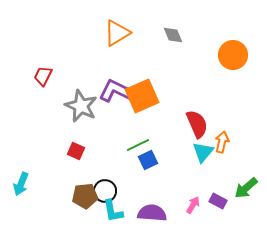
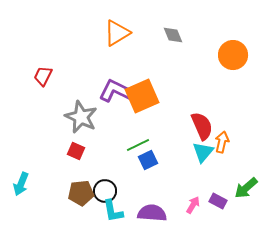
gray star: moved 11 px down
red semicircle: moved 5 px right, 2 px down
brown pentagon: moved 4 px left, 3 px up
